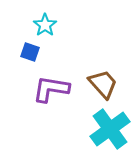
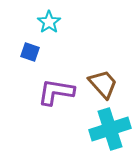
cyan star: moved 4 px right, 3 px up
purple L-shape: moved 5 px right, 3 px down
cyan cross: rotated 18 degrees clockwise
